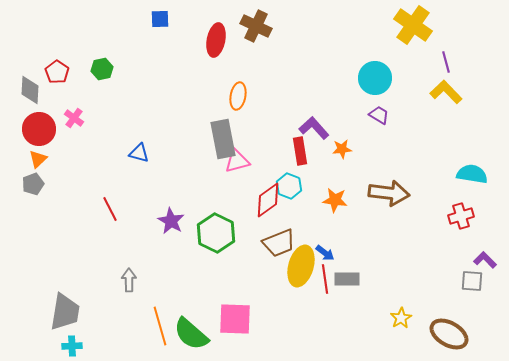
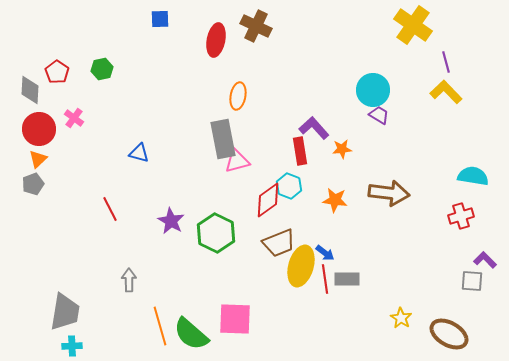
cyan circle at (375, 78): moved 2 px left, 12 px down
cyan semicircle at (472, 174): moved 1 px right, 2 px down
yellow star at (401, 318): rotated 10 degrees counterclockwise
